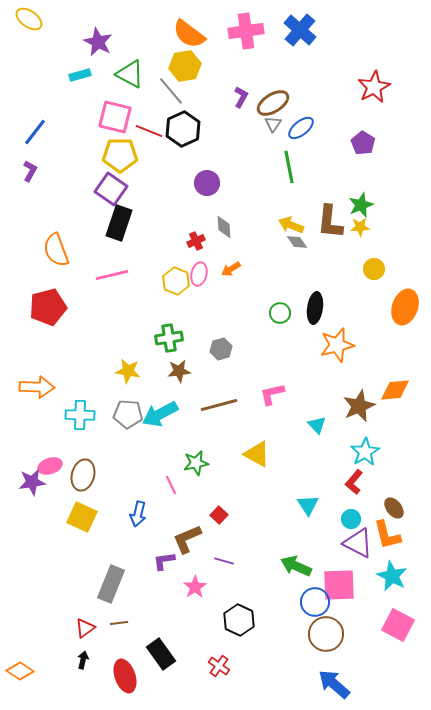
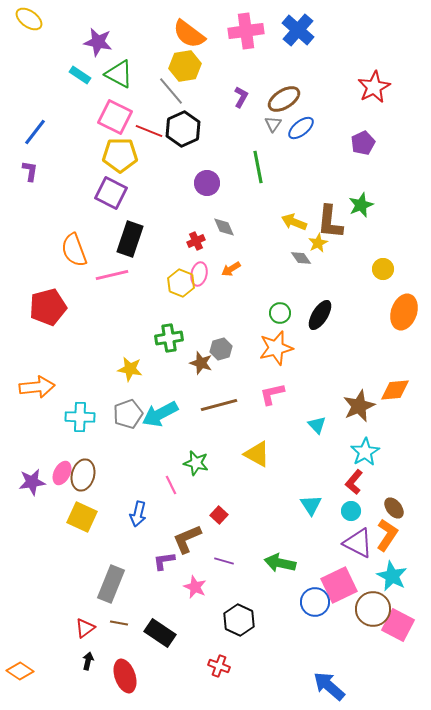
blue cross at (300, 30): moved 2 px left
purple star at (98, 42): rotated 16 degrees counterclockwise
green triangle at (130, 74): moved 11 px left
cyan rectangle at (80, 75): rotated 50 degrees clockwise
brown ellipse at (273, 103): moved 11 px right, 4 px up
pink square at (115, 117): rotated 12 degrees clockwise
purple pentagon at (363, 143): rotated 15 degrees clockwise
green line at (289, 167): moved 31 px left
purple L-shape at (30, 171): rotated 20 degrees counterclockwise
purple square at (111, 189): moved 4 px down; rotated 8 degrees counterclockwise
black rectangle at (119, 223): moved 11 px right, 16 px down
yellow arrow at (291, 225): moved 3 px right, 3 px up
gray diamond at (224, 227): rotated 20 degrees counterclockwise
yellow star at (360, 227): moved 42 px left, 16 px down; rotated 24 degrees counterclockwise
gray diamond at (297, 242): moved 4 px right, 16 px down
orange semicircle at (56, 250): moved 18 px right
yellow circle at (374, 269): moved 9 px right
yellow hexagon at (176, 281): moved 5 px right, 2 px down
orange ellipse at (405, 307): moved 1 px left, 5 px down
black ellipse at (315, 308): moved 5 px right, 7 px down; rotated 24 degrees clockwise
orange star at (337, 345): moved 61 px left, 3 px down
yellow star at (128, 371): moved 2 px right, 2 px up
brown star at (179, 371): moved 22 px right, 8 px up; rotated 25 degrees clockwise
orange arrow at (37, 387): rotated 8 degrees counterclockwise
gray pentagon at (128, 414): rotated 24 degrees counterclockwise
cyan cross at (80, 415): moved 2 px down
green star at (196, 463): rotated 25 degrees clockwise
pink ellipse at (50, 466): moved 12 px right, 7 px down; rotated 45 degrees counterclockwise
cyan triangle at (308, 505): moved 3 px right
cyan circle at (351, 519): moved 8 px up
orange L-shape at (387, 535): rotated 132 degrees counterclockwise
green arrow at (296, 566): moved 16 px left, 3 px up; rotated 12 degrees counterclockwise
pink square at (339, 585): rotated 24 degrees counterclockwise
pink star at (195, 587): rotated 15 degrees counterclockwise
brown line at (119, 623): rotated 18 degrees clockwise
brown circle at (326, 634): moved 47 px right, 25 px up
black rectangle at (161, 654): moved 1 px left, 21 px up; rotated 20 degrees counterclockwise
black arrow at (83, 660): moved 5 px right, 1 px down
red cross at (219, 666): rotated 15 degrees counterclockwise
blue arrow at (334, 684): moved 5 px left, 2 px down
